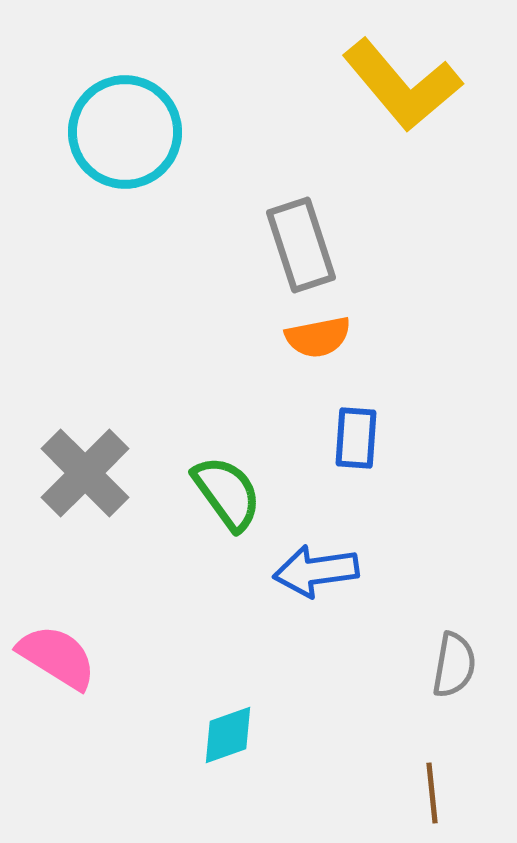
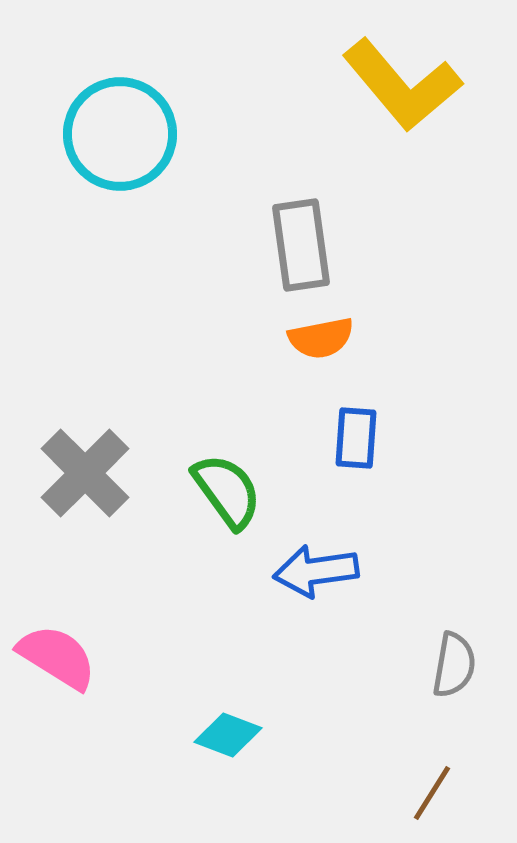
cyan circle: moved 5 px left, 2 px down
gray rectangle: rotated 10 degrees clockwise
orange semicircle: moved 3 px right, 1 px down
green semicircle: moved 2 px up
cyan diamond: rotated 40 degrees clockwise
brown line: rotated 38 degrees clockwise
